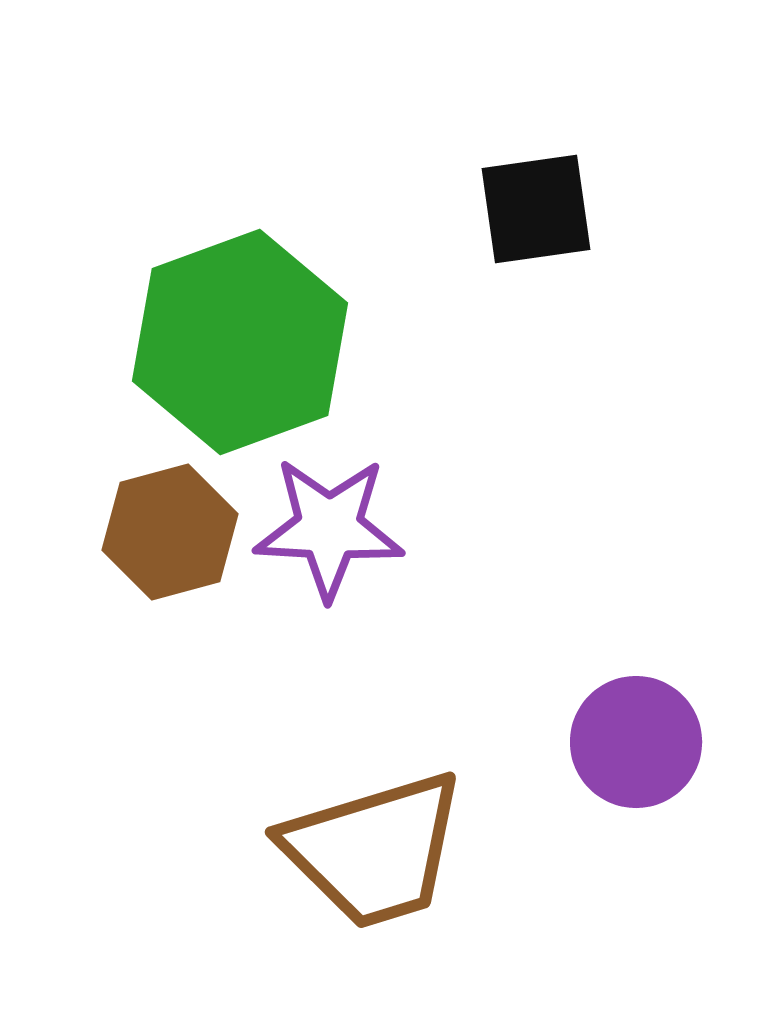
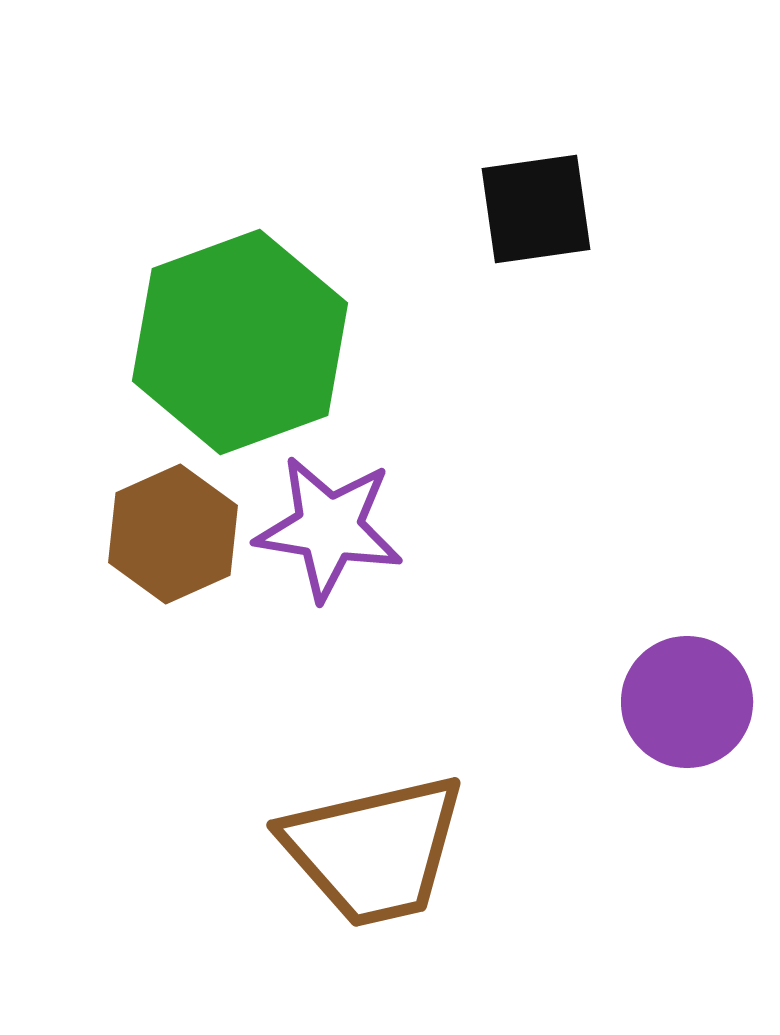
purple star: rotated 6 degrees clockwise
brown hexagon: moved 3 px right, 2 px down; rotated 9 degrees counterclockwise
purple circle: moved 51 px right, 40 px up
brown trapezoid: rotated 4 degrees clockwise
